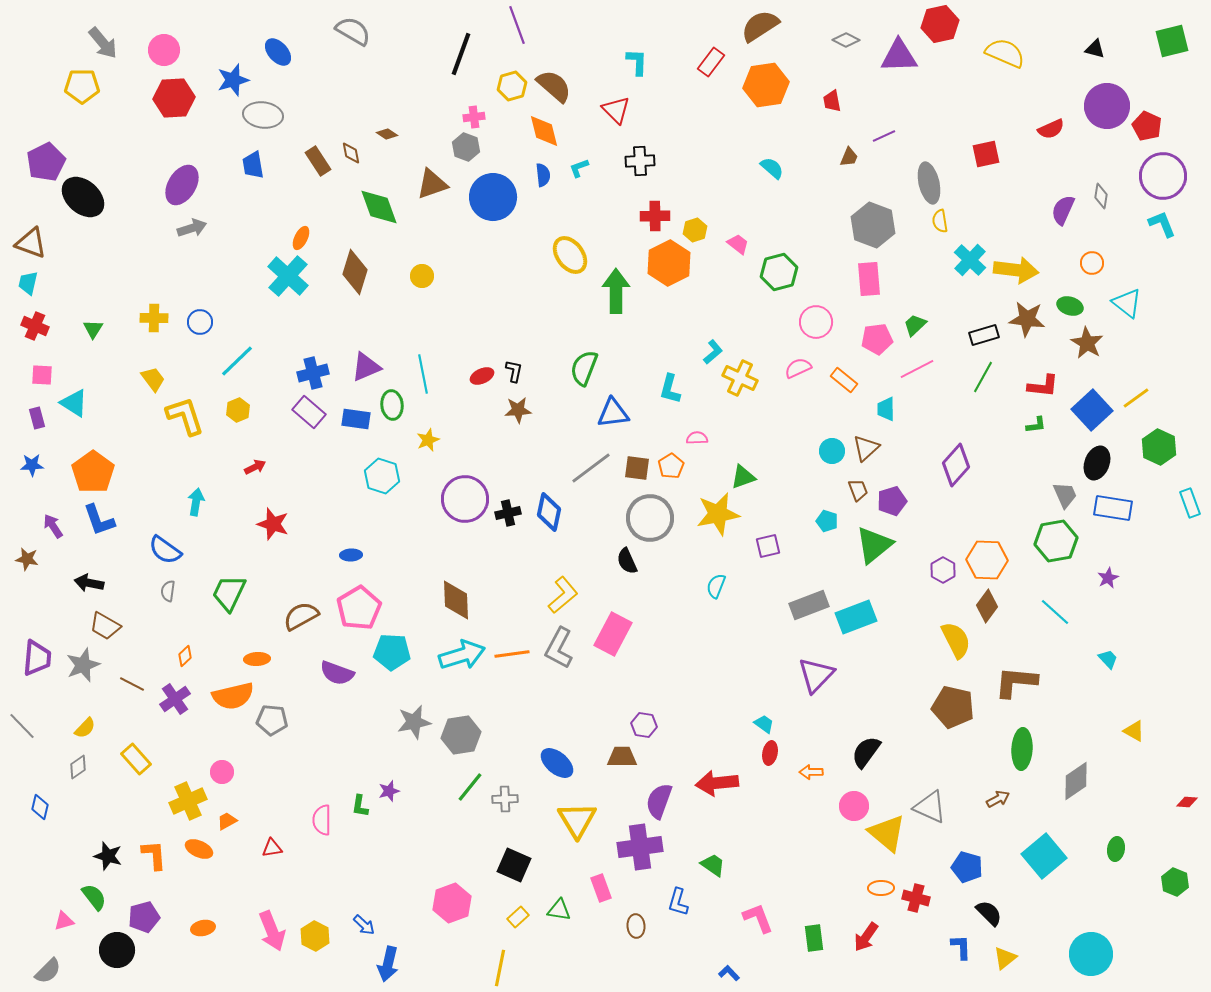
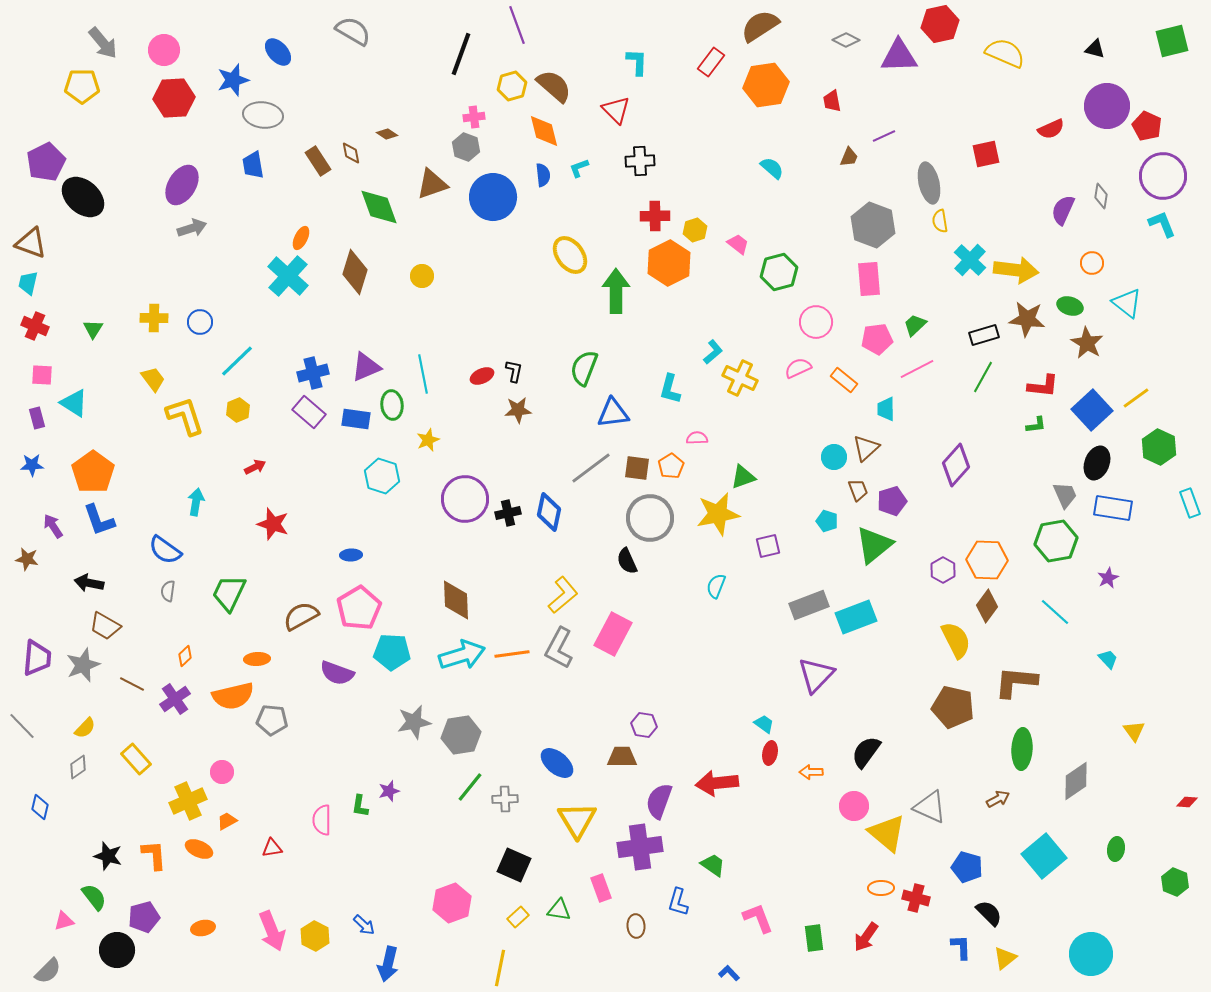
cyan circle at (832, 451): moved 2 px right, 6 px down
yellow triangle at (1134, 731): rotated 25 degrees clockwise
